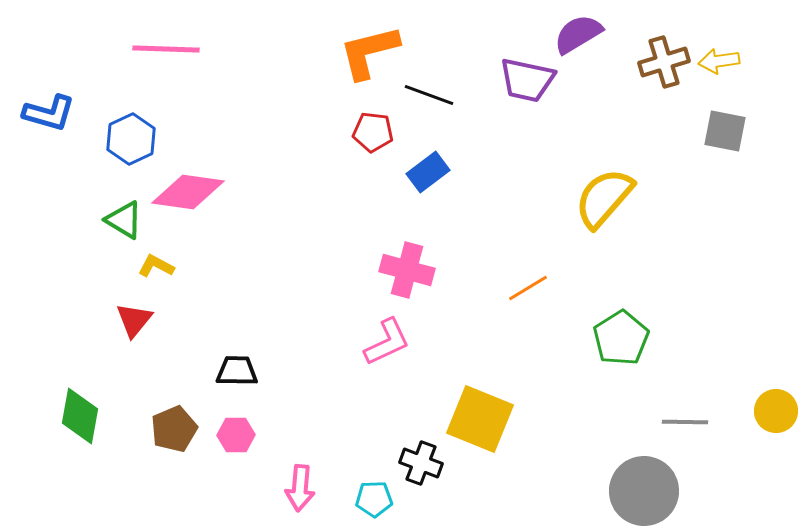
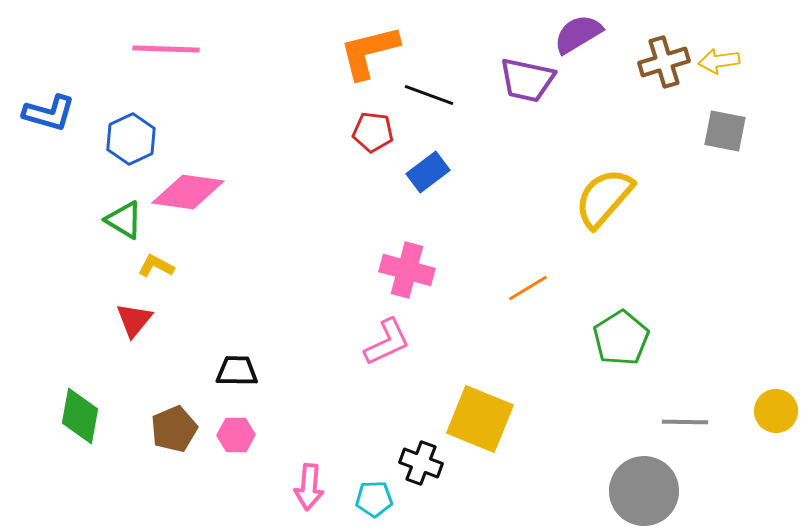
pink arrow: moved 9 px right, 1 px up
